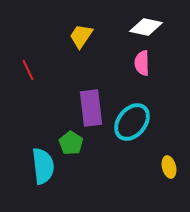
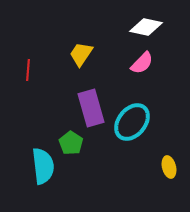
yellow trapezoid: moved 18 px down
pink semicircle: rotated 135 degrees counterclockwise
red line: rotated 30 degrees clockwise
purple rectangle: rotated 9 degrees counterclockwise
